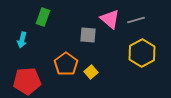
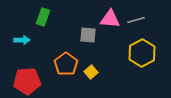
pink triangle: rotated 35 degrees counterclockwise
cyan arrow: rotated 105 degrees counterclockwise
